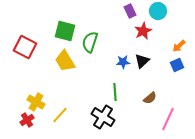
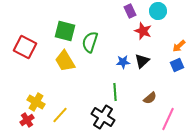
red star: rotated 24 degrees counterclockwise
